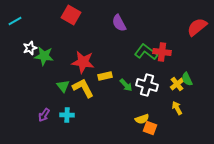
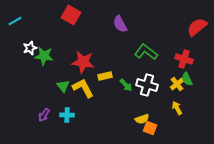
purple semicircle: moved 1 px right, 1 px down
red cross: moved 22 px right, 7 px down; rotated 12 degrees clockwise
